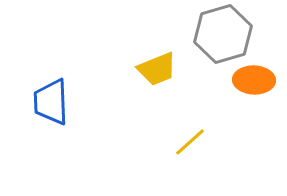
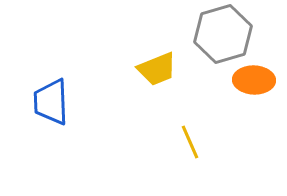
yellow line: rotated 72 degrees counterclockwise
